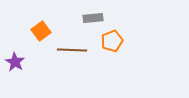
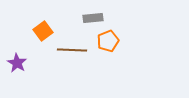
orange square: moved 2 px right
orange pentagon: moved 4 px left
purple star: moved 2 px right, 1 px down
